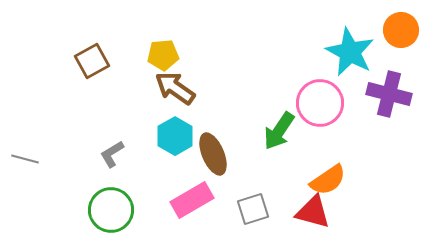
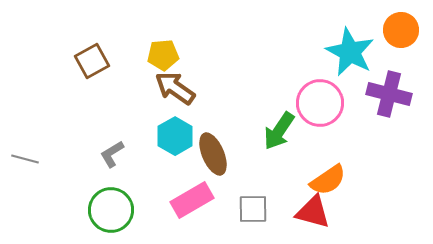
gray square: rotated 16 degrees clockwise
